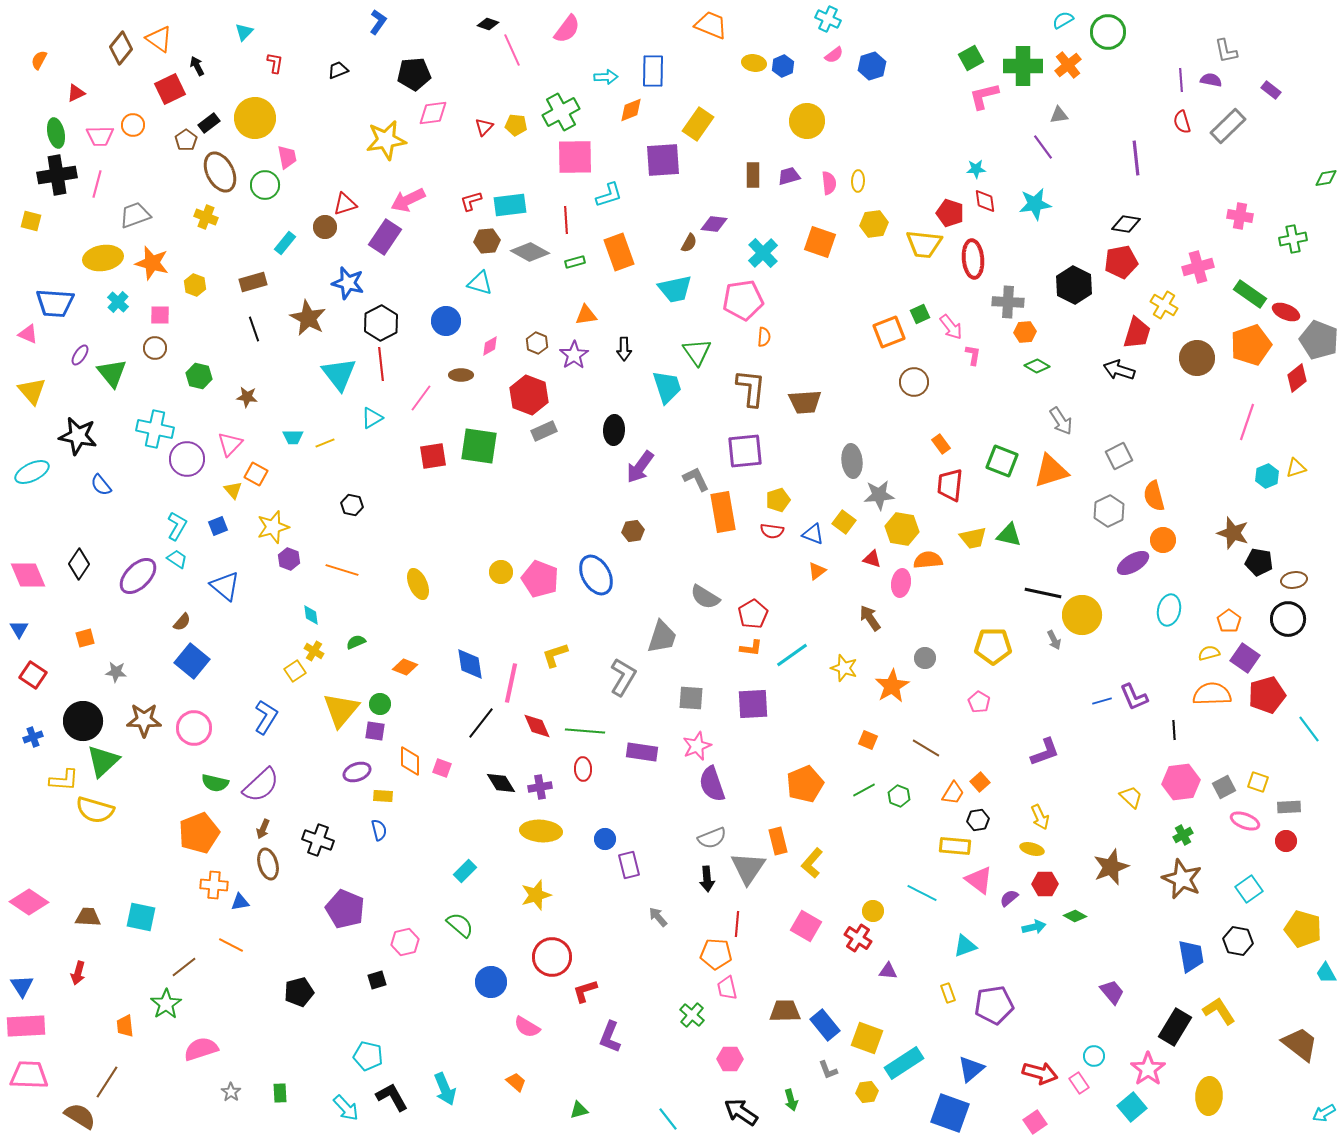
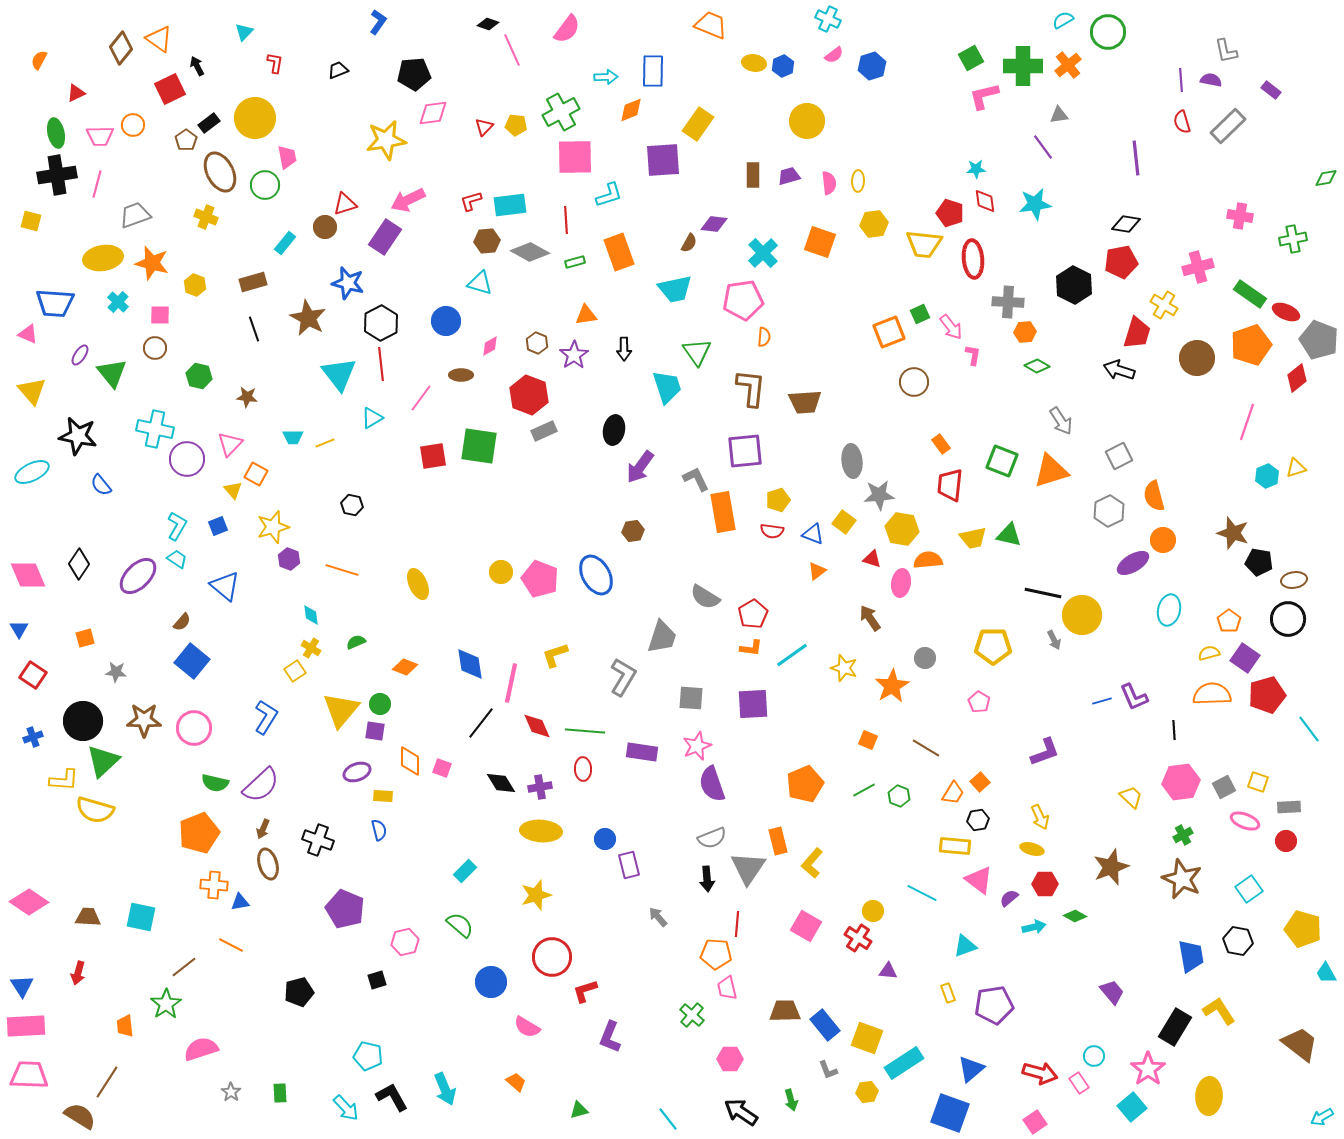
black ellipse at (614, 430): rotated 8 degrees clockwise
yellow cross at (314, 651): moved 3 px left, 3 px up
cyan arrow at (1324, 1113): moved 2 px left, 4 px down
